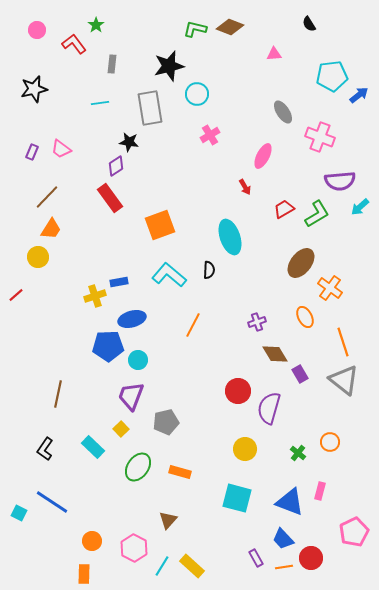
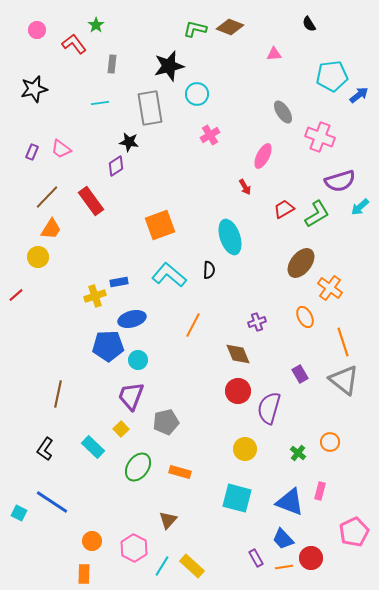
purple semicircle at (340, 181): rotated 12 degrees counterclockwise
red rectangle at (110, 198): moved 19 px left, 3 px down
brown diamond at (275, 354): moved 37 px left; rotated 8 degrees clockwise
